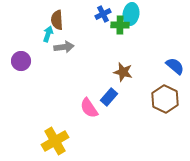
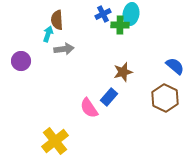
gray arrow: moved 2 px down
brown star: rotated 30 degrees counterclockwise
brown hexagon: moved 1 px up
yellow cross: rotated 8 degrees counterclockwise
